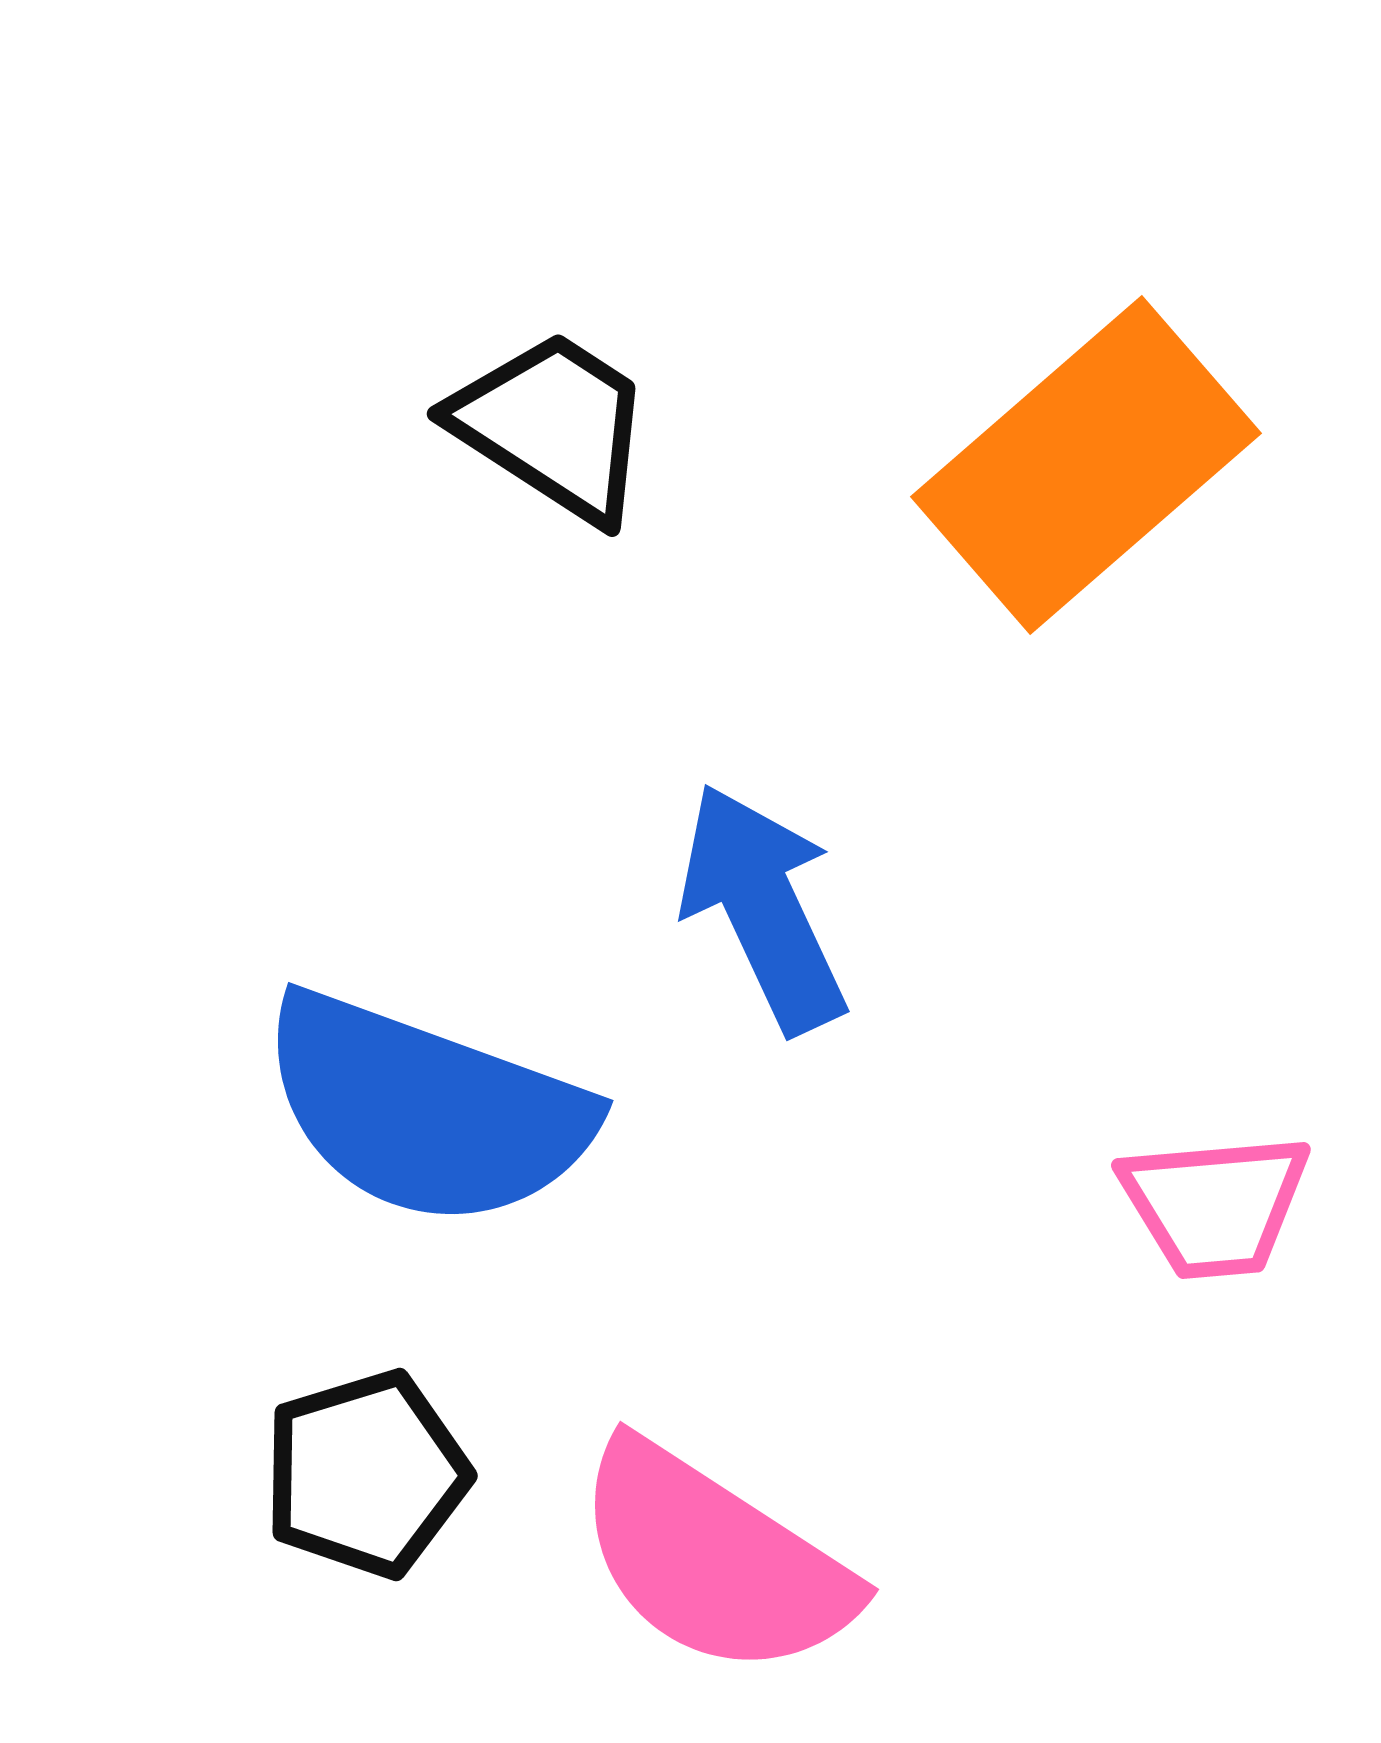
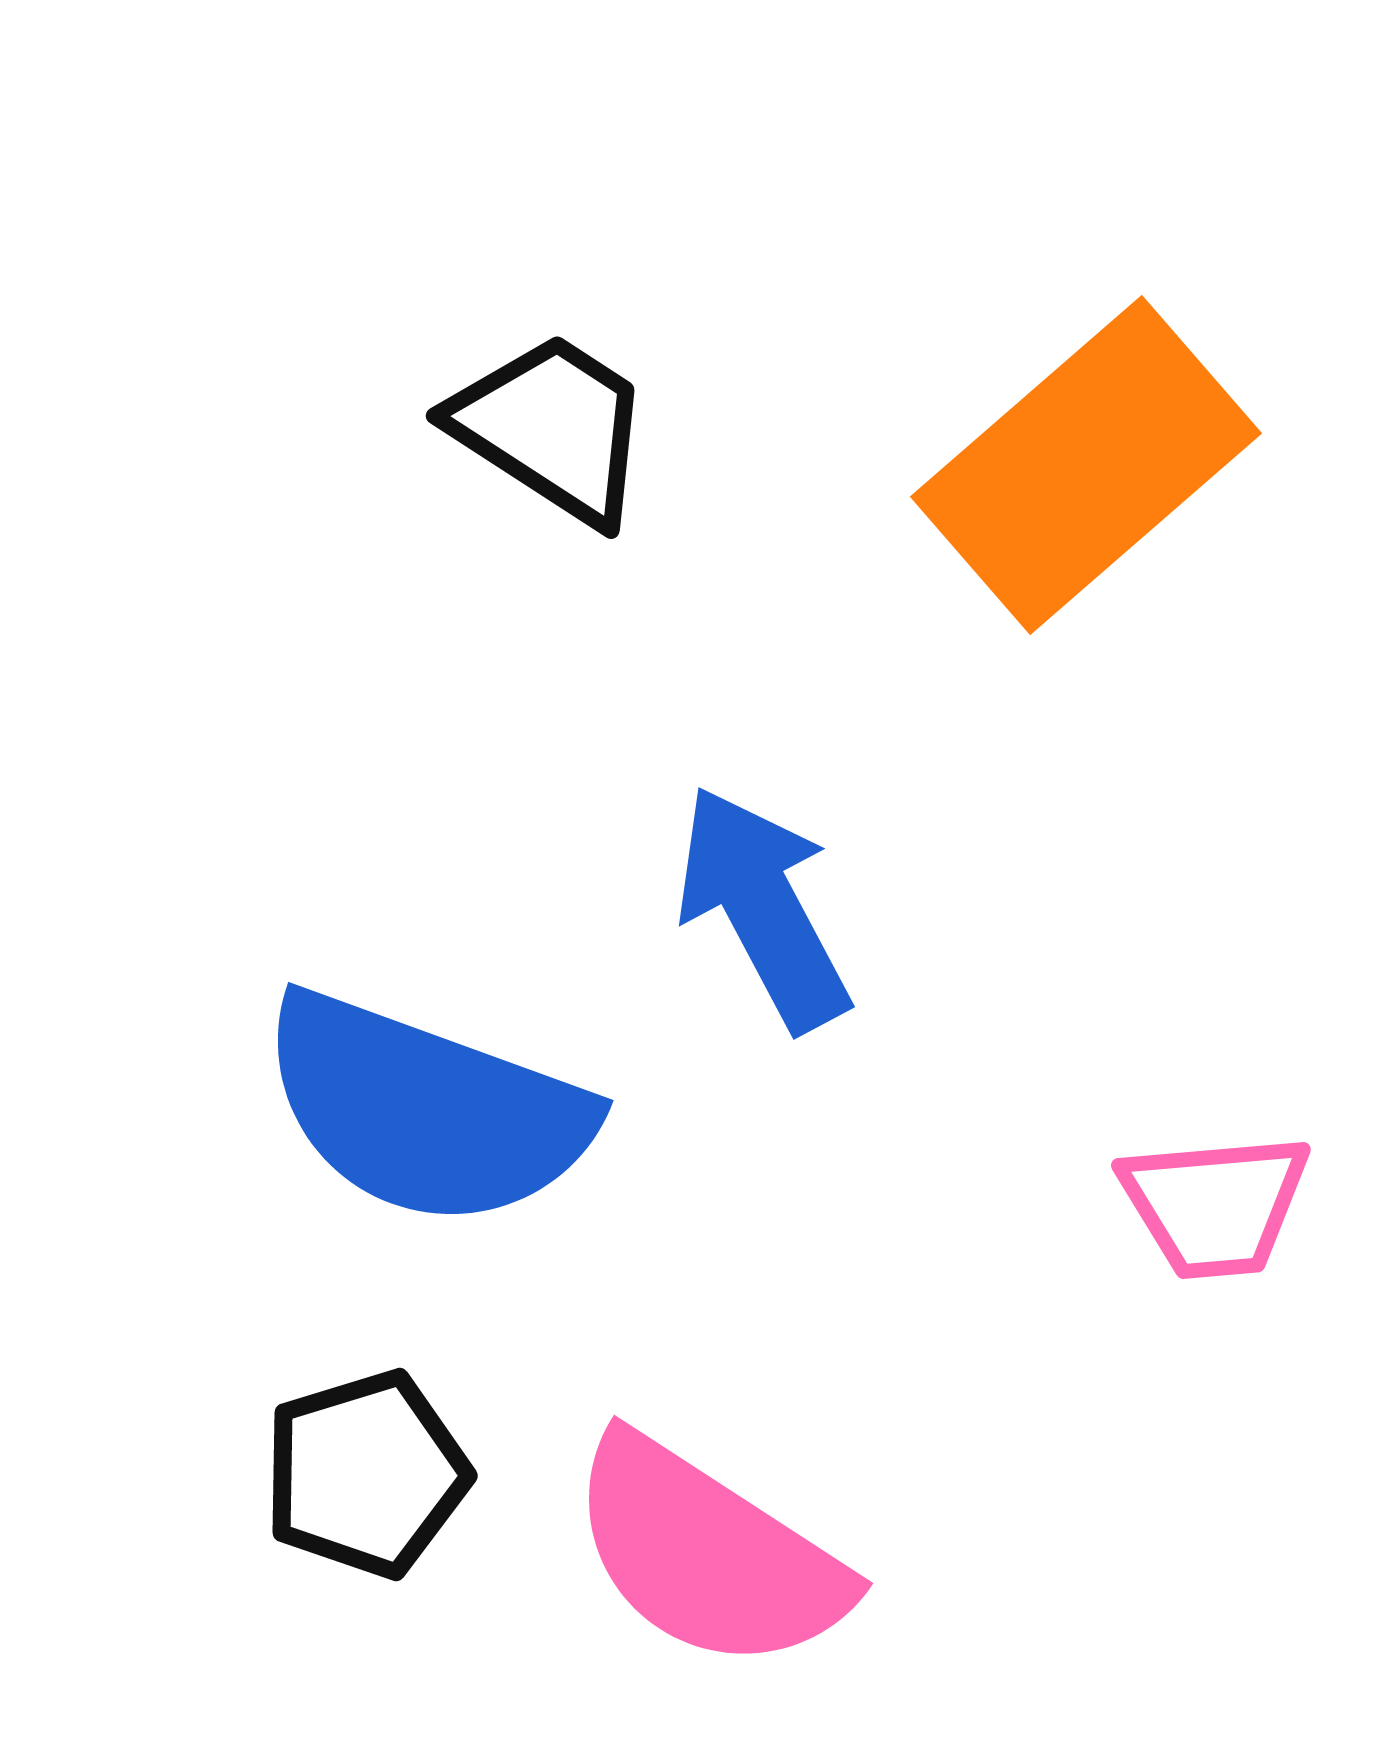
black trapezoid: moved 1 px left, 2 px down
blue arrow: rotated 3 degrees counterclockwise
pink semicircle: moved 6 px left, 6 px up
